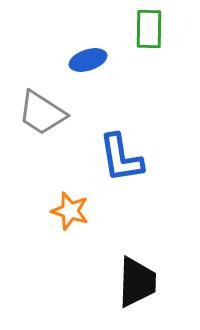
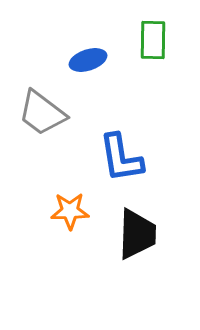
green rectangle: moved 4 px right, 11 px down
gray trapezoid: rotated 4 degrees clockwise
orange star: rotated 18 degrees counterclockwise
black trapezoid: moved 48 px up
